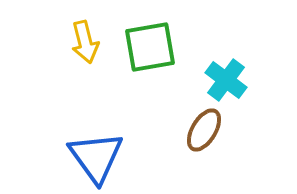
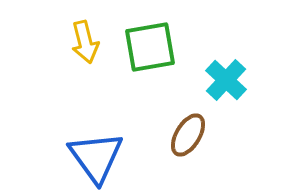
cyan cross: rotated 6 degrees clockwise
brown ellipse: moved 16 px left, 5 px down
